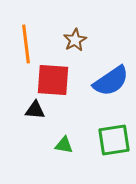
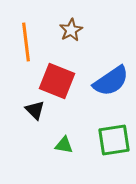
brown star: moved 4 px left, 10 px up
orange line: moved 2 px up
red square: moved 4 px right, 1 px down; rotated 18 degrees clockwise
black triangle: rotated 40 degrees clockwise
